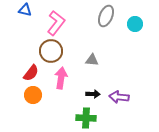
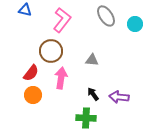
gray ellipse: rotated 55 degrees counterclockwise
pink L-shape: moved 6 px right, 3 px up
black arrow: rotated 128 degrees counterclockwise
